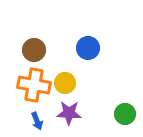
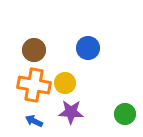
purple star: moved 2 px right, 1 px up
blue arrow: moved 3 px left; rotated 138 degrees clockwise
